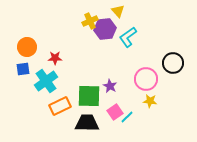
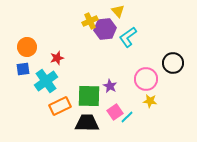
red star: moved 2 px right; rotated 16 degrees counterclockwise
